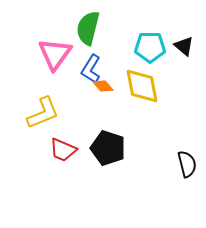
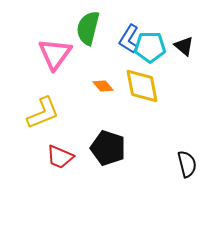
blue L-shape: moved 38 px right, 30 px up
red trapezoid: moved 3 px left, 7 px down
